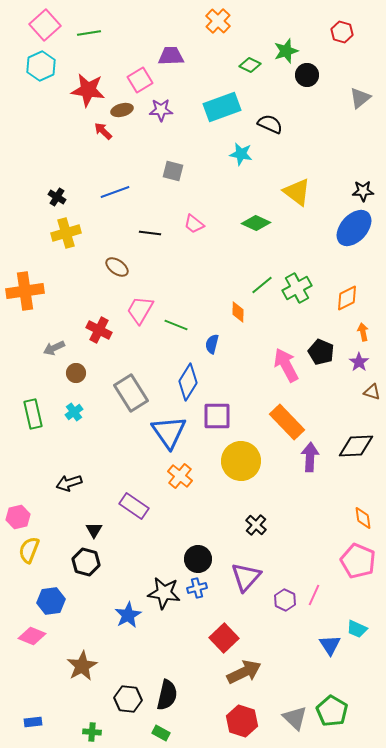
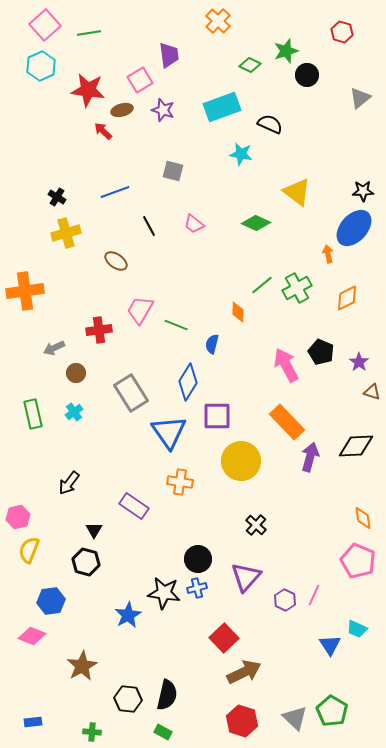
purple trapezoid at (171, 56): moved 2 px left, 1 px up; rotated 84 degrees clockwise
purple star at (161, 110): moved 2 px right; rotated 20 degrees clockwise
black line at (150, 233): moved 1 px left, 7 px up; rotated 55 degrees clockwise
brown ellipse at (117, 267): moved 1 px left, 6 px up
red cross at (99, 330): rotated 35 degrees counterclockwise
orange arrow at (363, 332): moved 35 px left, 78 px up
purple arrow at (310, 457): rotated 12 degrees clockwise
orange cross at (180, 476): moved 6 px down; rotated 30 degrees counterclockwise
black arrow at (69, 483): rotated 35 degrees counterclockwise
green rectangle at (161, 733): moved 2 px right, 1 px up
